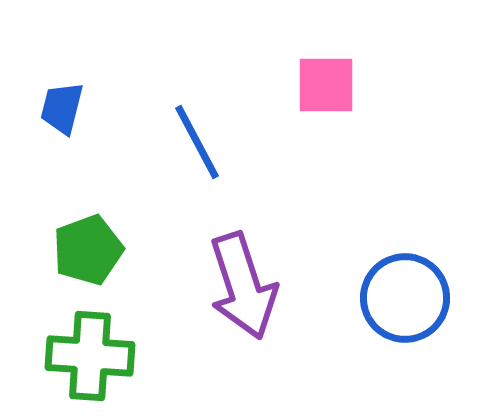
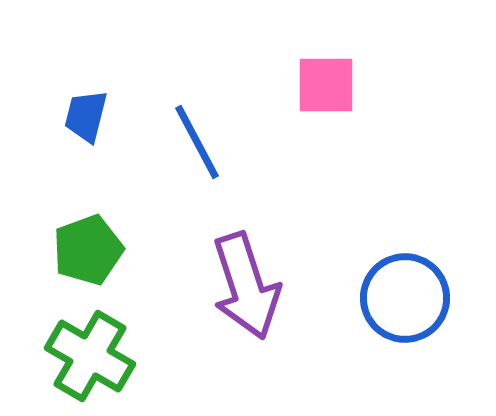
blue trapezoid: moved 24 px right, 8 px down
purple arrow: moved 3 px right
green cross: rotated 26 degrees clockwise
